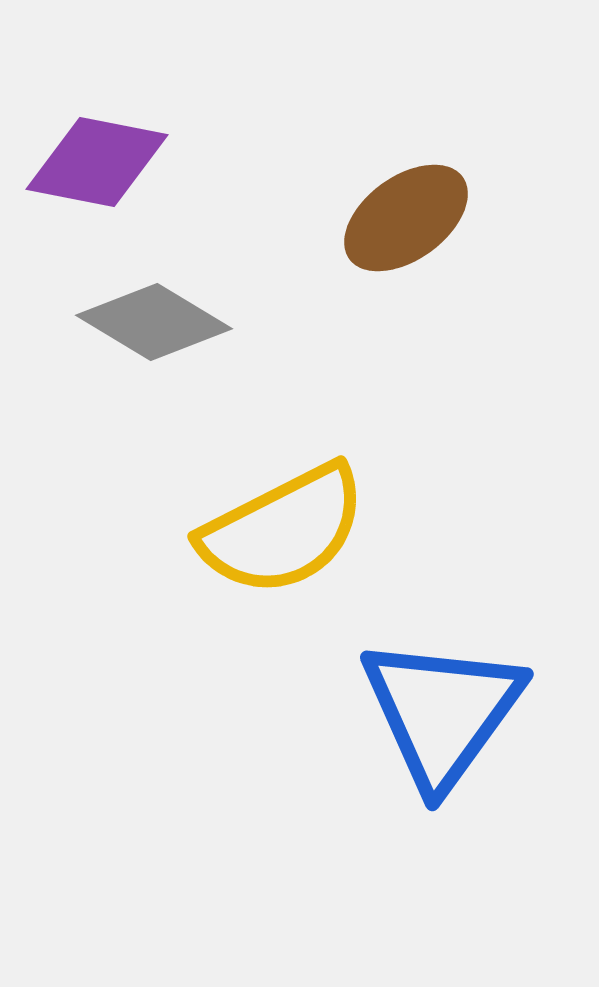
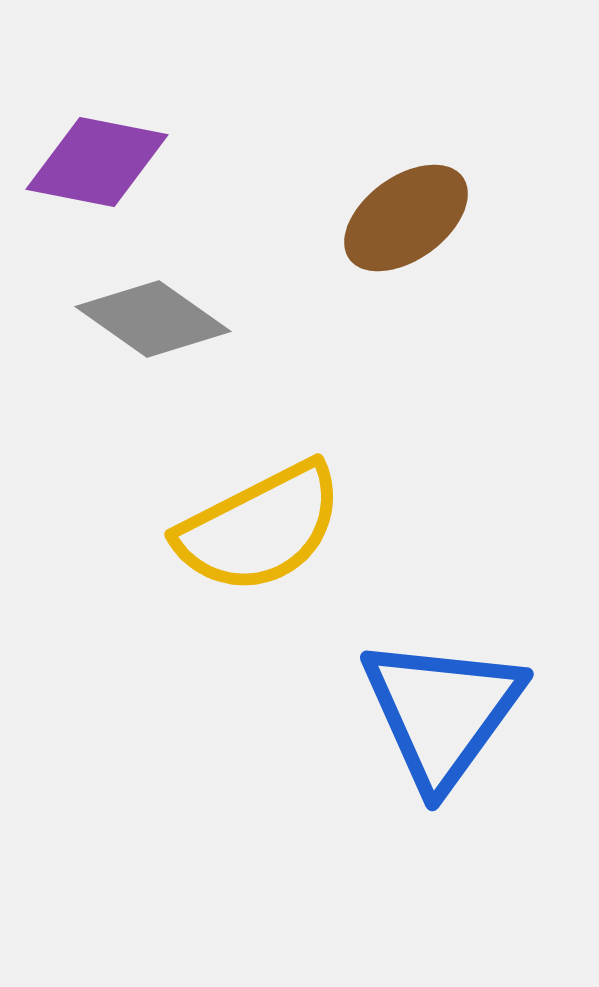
gray diamond: moved 1 px left, 3 px up; rotated 4 degrees clockwise
yellow semicircle: moved 23 px left, 2 px up
